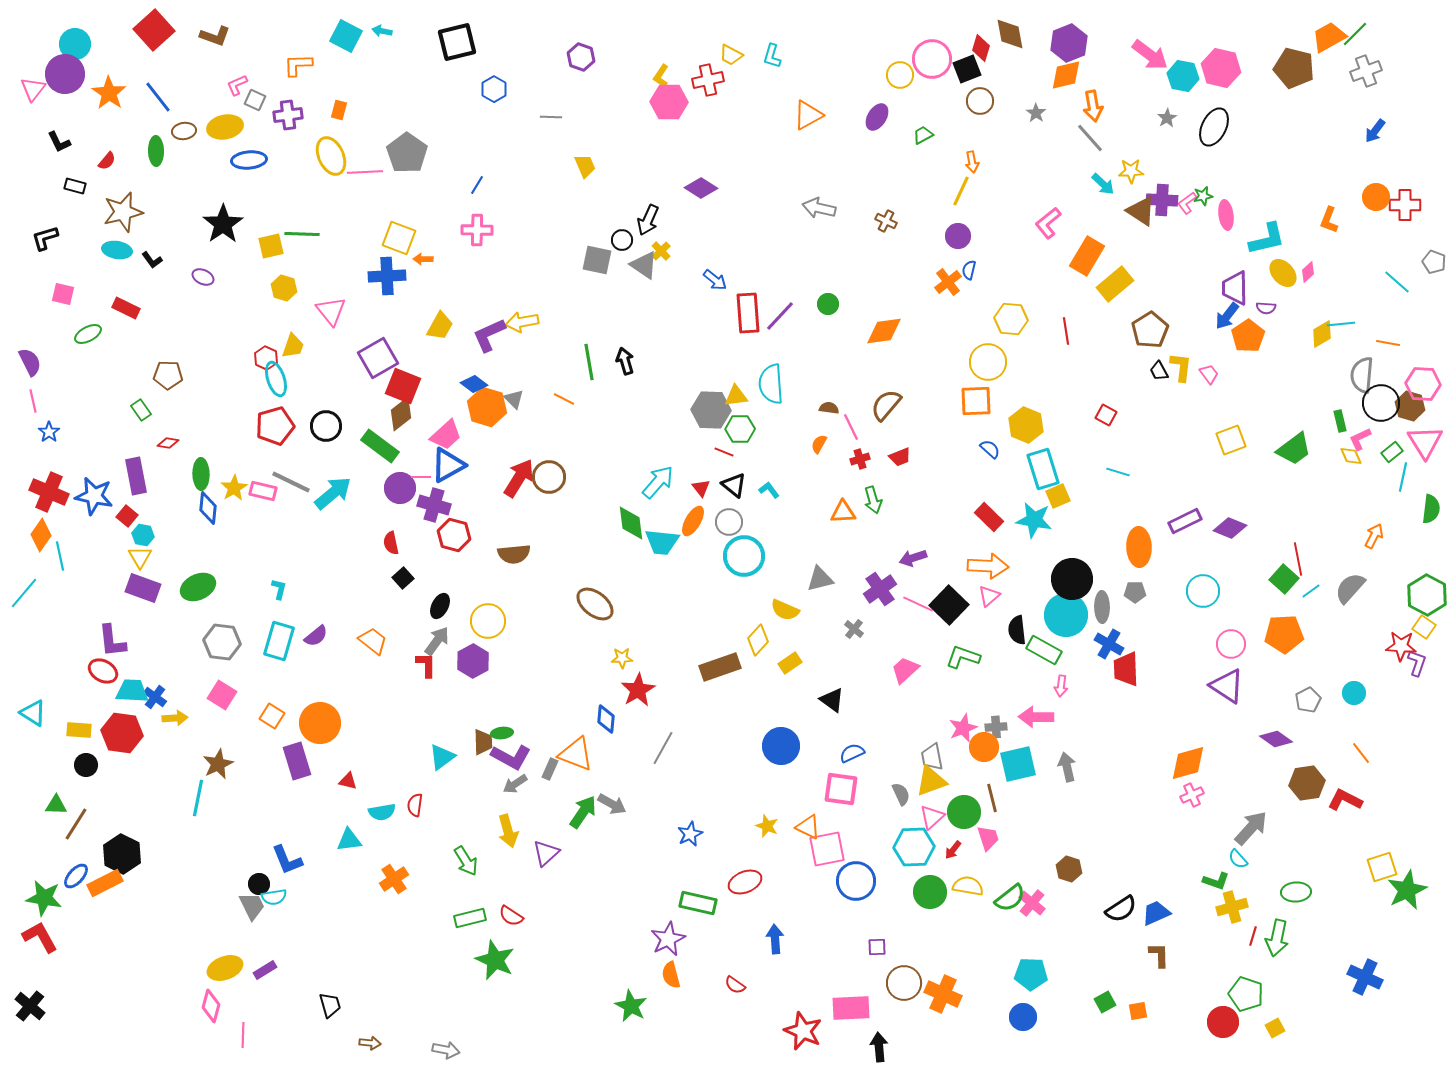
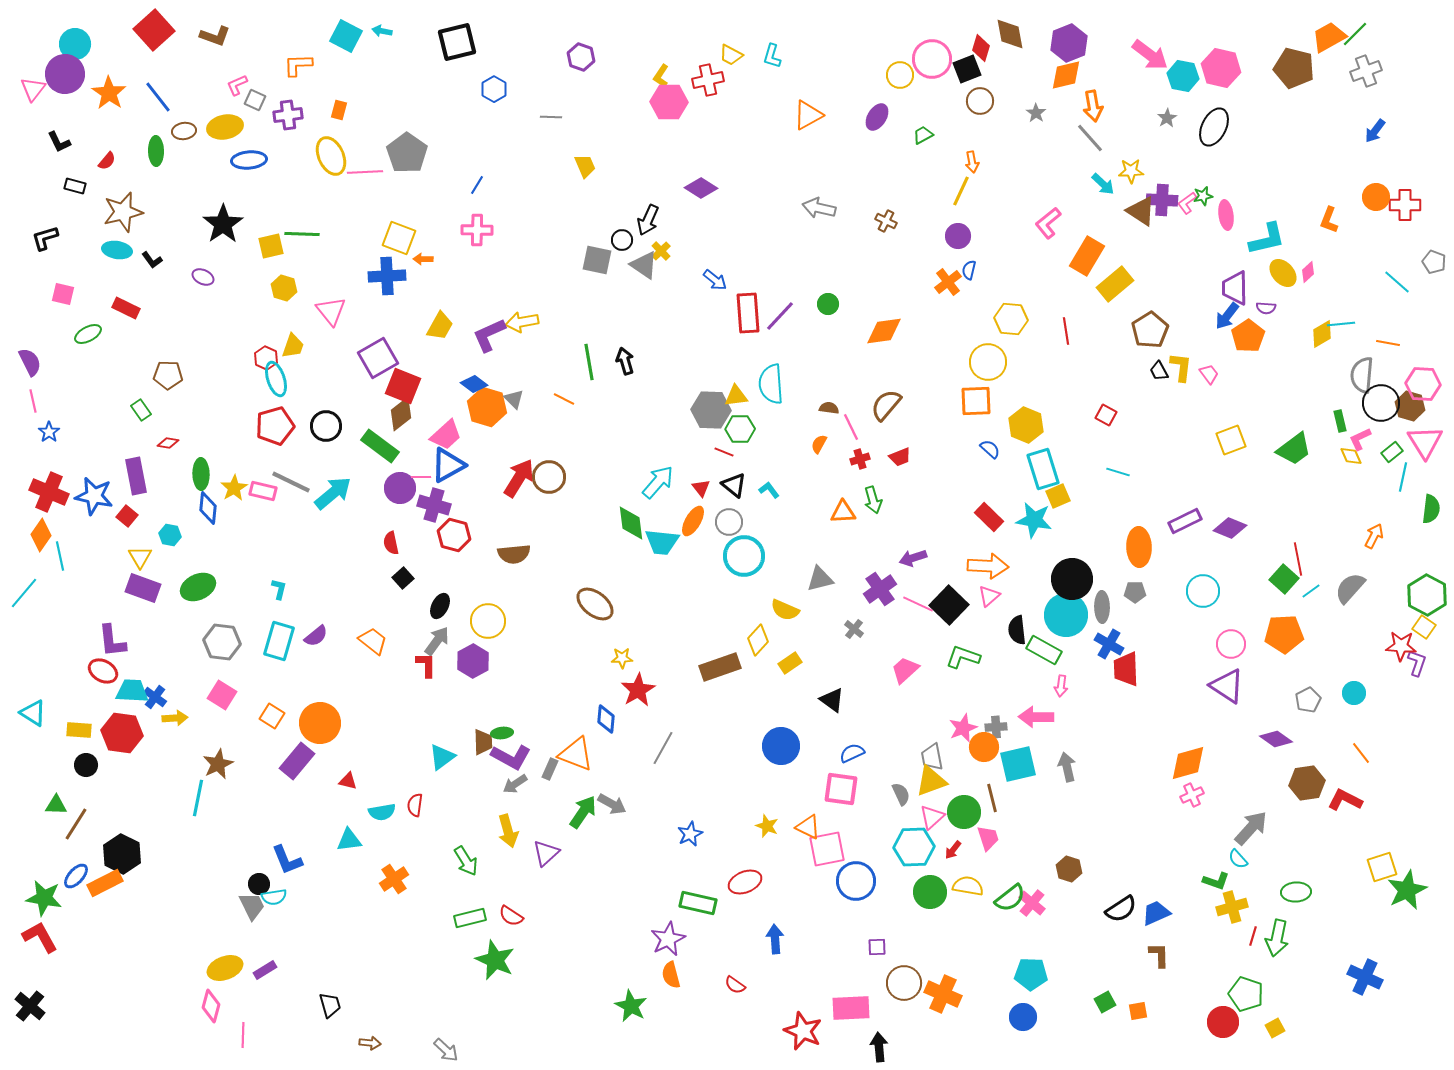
cyan hexagon at (143, 535): moved 27 px right
purple rectangle at (297, 761): rotated 57 degrees clockwise
gray arrow at (446, 1050): rotated 32 degrees clockwise
